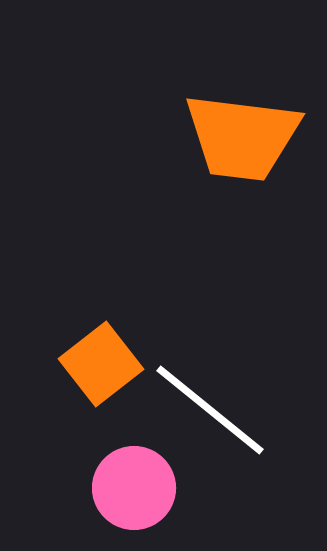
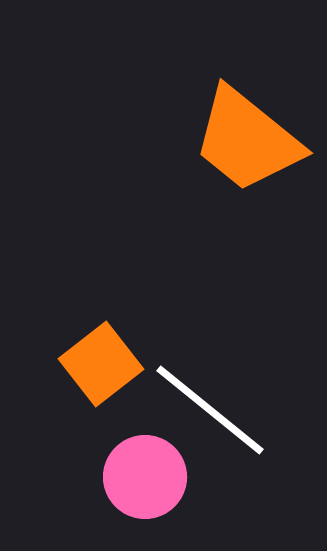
orange trapezoid: moved 5 px right, 3 px down; rotated 32 degrees clockwise
pink circle: moved 11 px right, 11 px up
